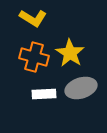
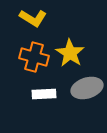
gray ellipse: moved 6 px right
